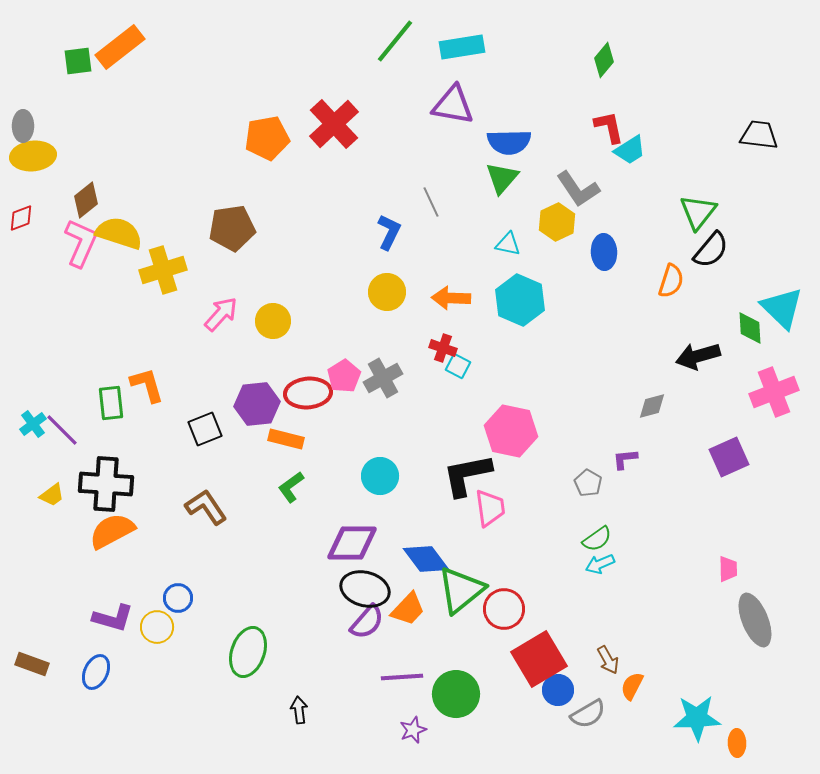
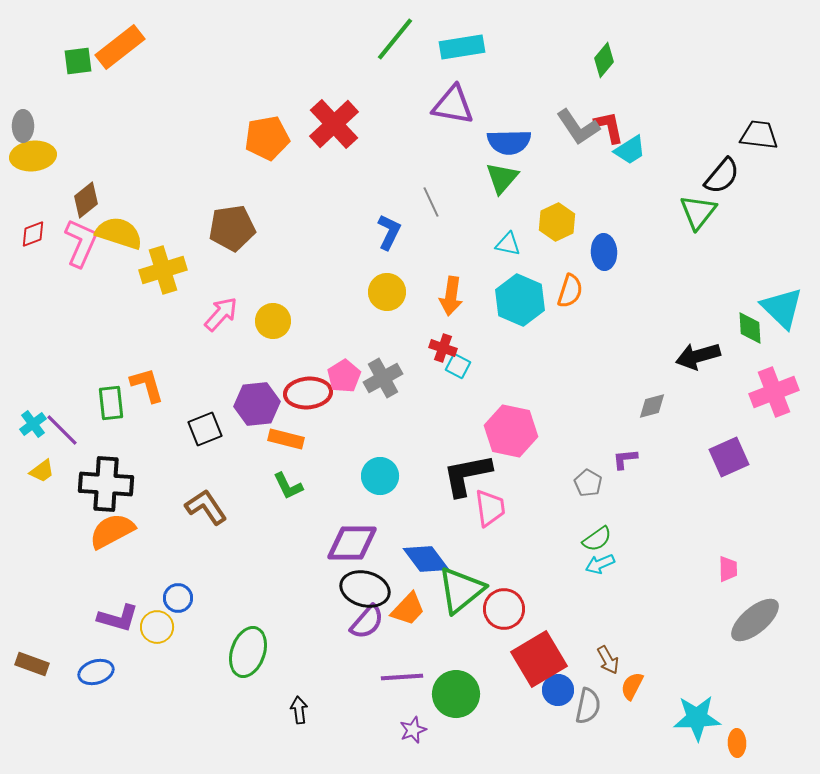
green line at (395, 41): moved 2 px up
gray L-shape at (578, 189): moved 62 px up
red diamond at (21, 218): moved 12 px right, 16 px down
black semicircle at (711, 250): moved 11 px right, 74 px up
orange semicircle at (671, 281): moved 101 px left, 10 px down
orange arrow at (451, 298): moved 2 px up; rotated 84 degrees counterclockwise
green L-shape at (291, 487): moved 3 px left, 1 px up; rotated 80 degrees counterclockwise
yellow trapezoid at (52, 495): moved 10 px left, 24 px up
purple L-shape at (113, 618): moved 5 px right
gray ellipse at (755, 620): rotated 72 degrees clockwise
blue ellipse at (96, 672): rotated 48 degrees clockwise
gray semicircle at (588, 714): moved 8 px up; rotated 48 degrees counterclockwise
